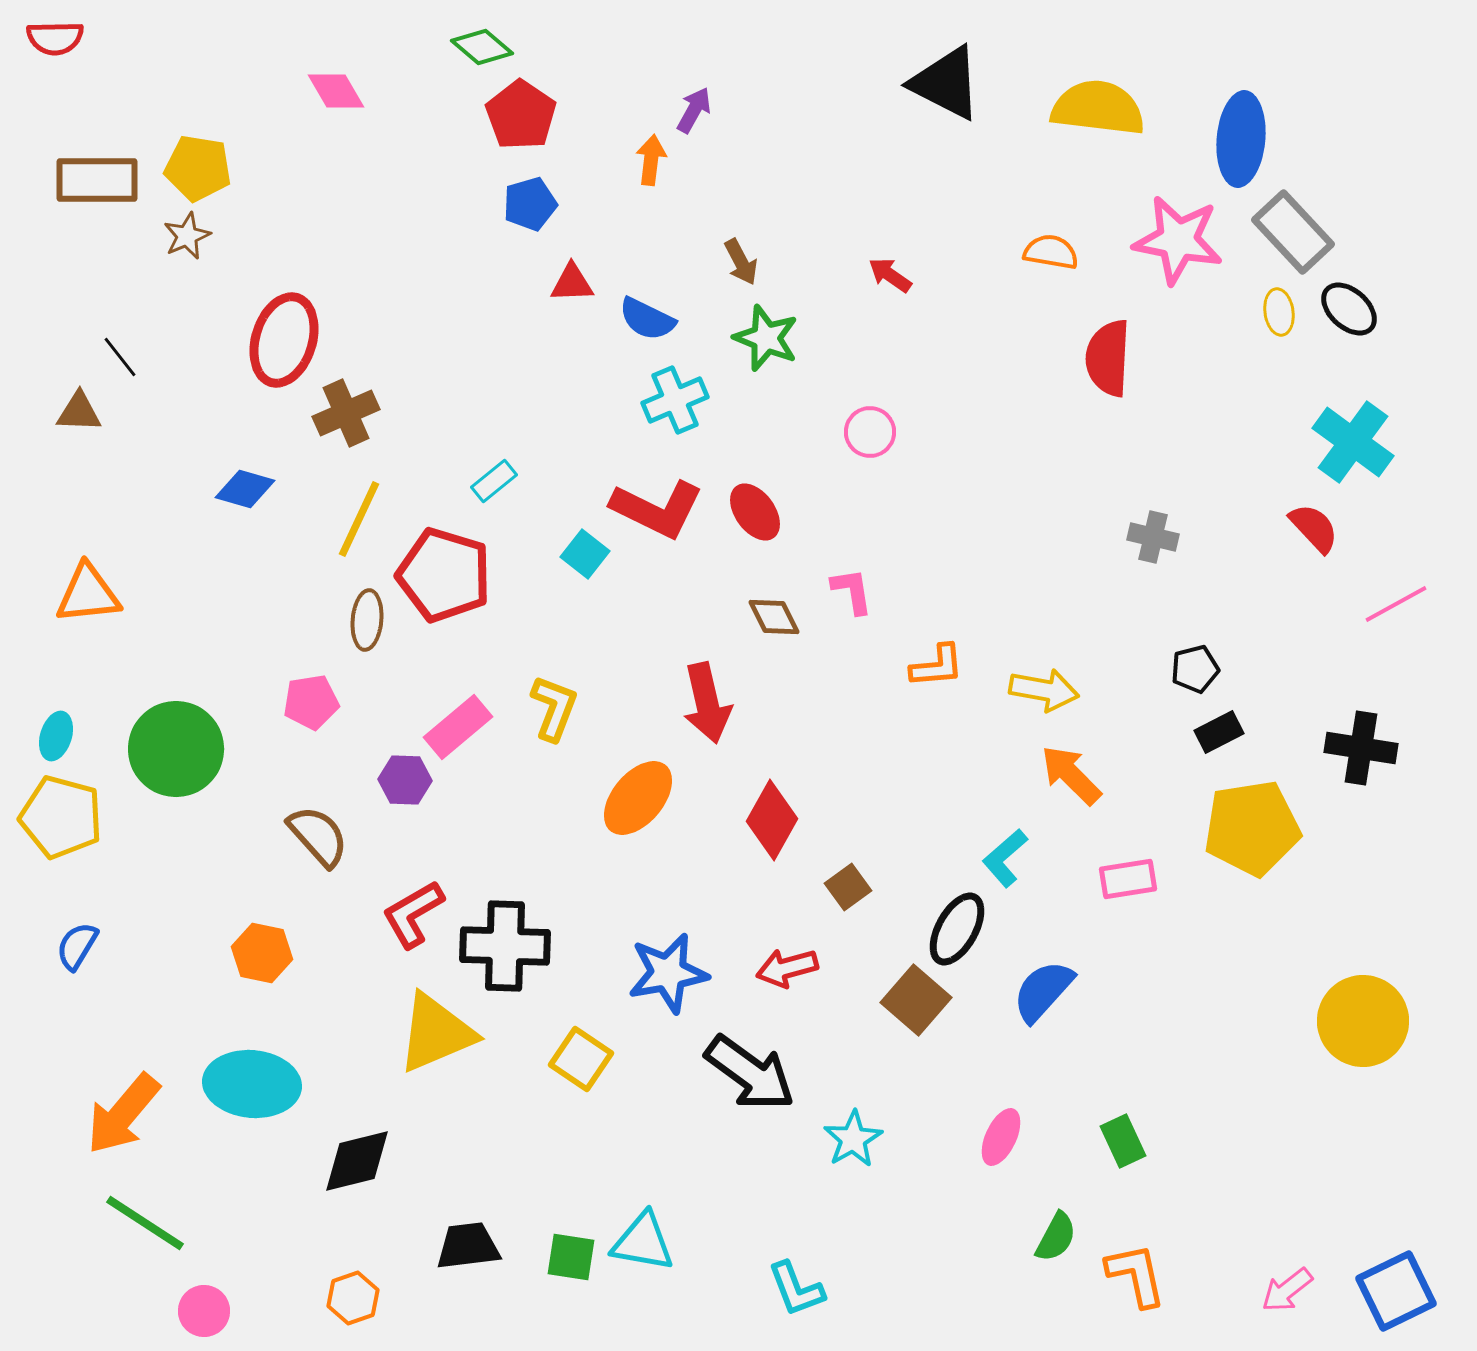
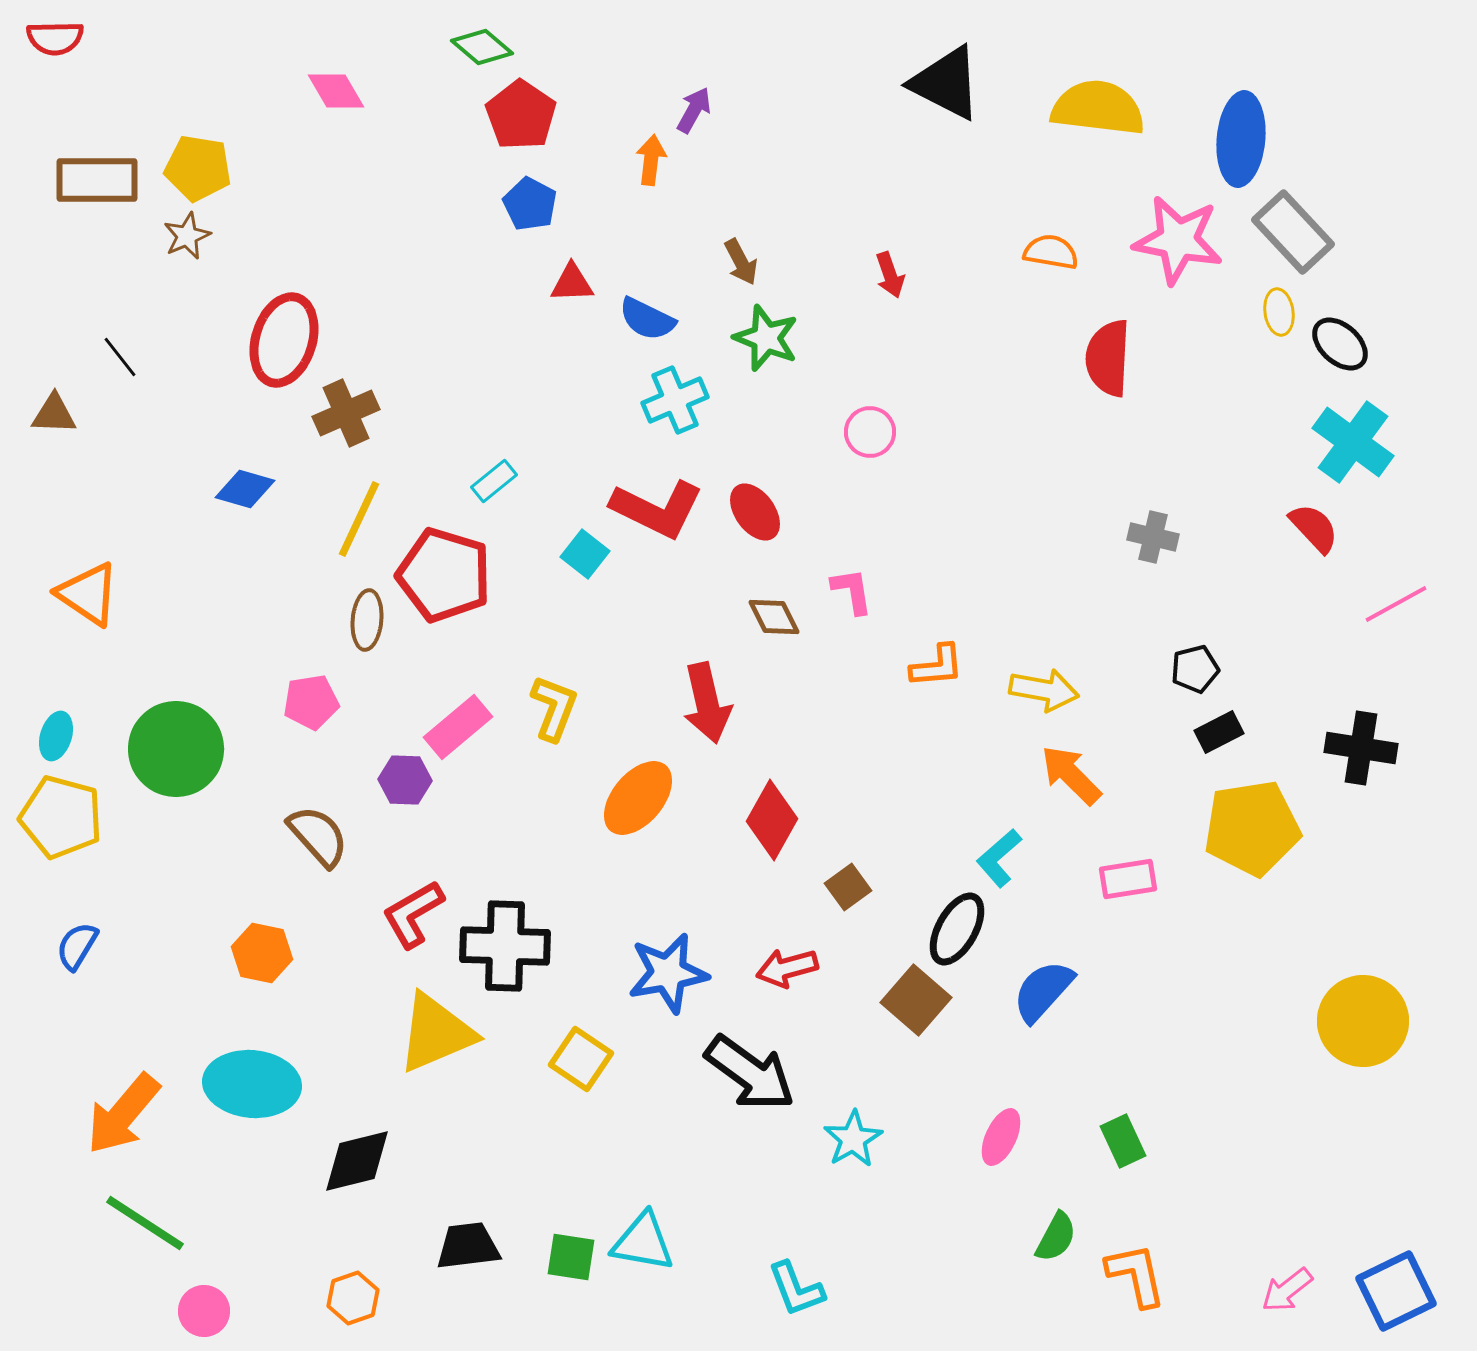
blue pentagon at (530, 204): rotated 28 degrees counterclockwise
red arrow at (890, 275): rotated 144 degrees counterclockwise
black ellipse at (1349, 309): moved 9 px left, 35 px down
brown triangle at (79, 412): moved 25 px left, 2 px down
orange triangle at (88, 594): rotated 40 degrees clockwise
cyan L-shape at (1005, 858): moved 6 px left
